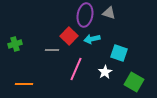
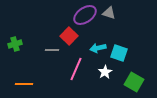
purple ellipse: rotated 45 degrees clockwise
cyan arrow: moved 6 px right, 9 px down
